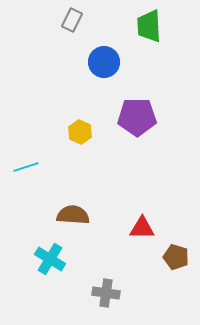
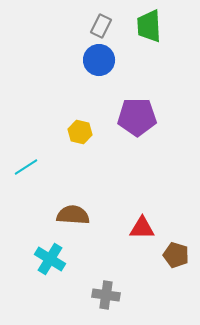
gray rectangle: moved 29 px right, 6 px down
blue circle: moved 5 px left, 2 px up
yellow hexagon: rotated 10 degrees counterclockwise
cyan line: rotated 15 degrees counterclockwise
brown pentagon: moved 2 px up
gray cross: moved 2 px down
